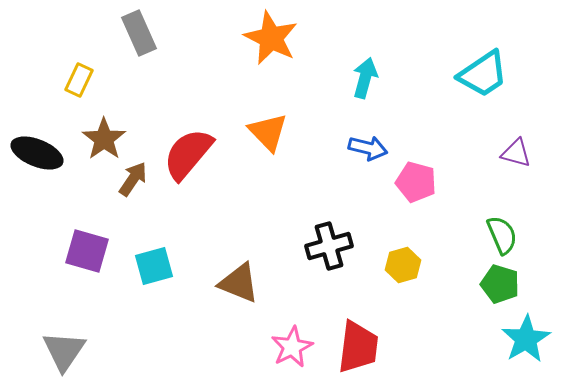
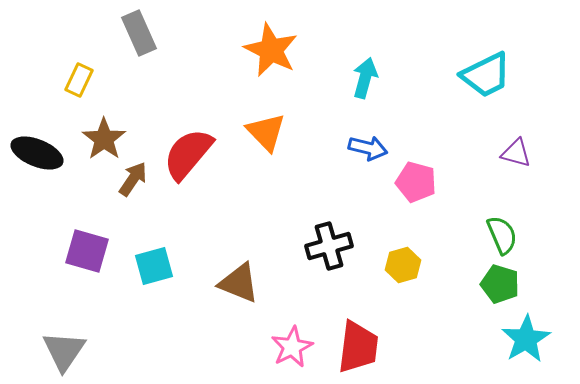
orange star: moved 12 px down
cyan trapezoid: moved 3 px right, 1 px down; rotated 8 degrees clockwise
orange triangle: moved 2 px left
